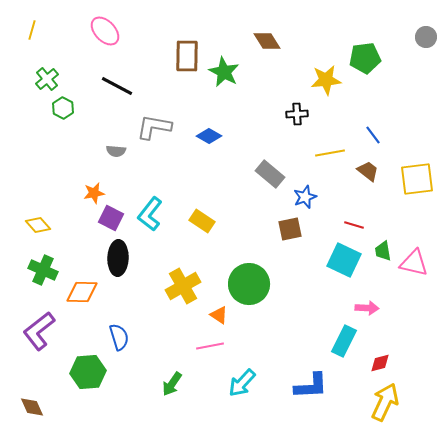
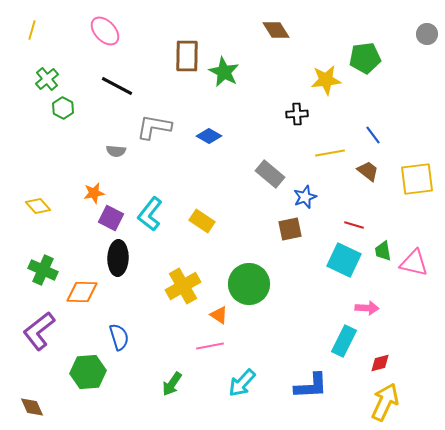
gray circle at (426, 37): moved 1 px right, 3 px up
brown diamond at (267, 41): moved 9 px right, 11 px up
yellow diamond at (38, 225): moved 19 px up
